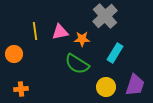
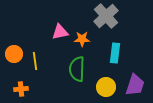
gray cross: moved 1 px right
yellow line: moved 30 px down
cyan rectangle: rotated 24 degrees counterclockwise
green semicircle: moved 5 px down; rotated 60 degrees clockwise
